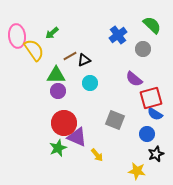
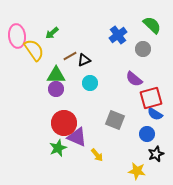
purple circle: moved 2 px left, 2 px up
